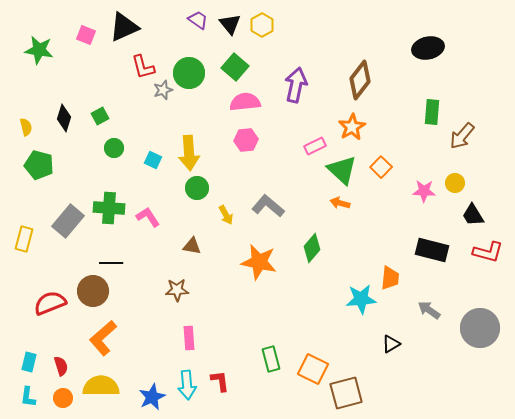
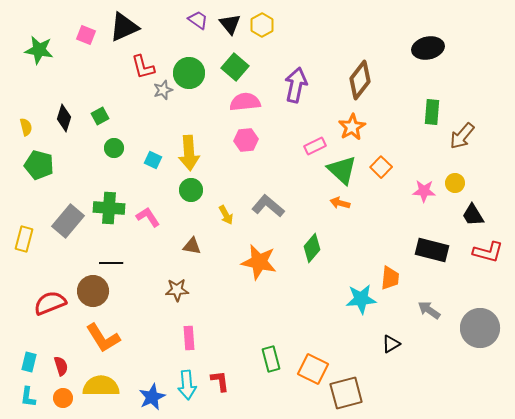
green circle at (197, 188): moved 6 px left, 2 px down
orange L-shape at (103, 338): rotated 81 degrees counterclockwise
